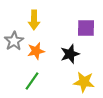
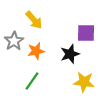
yellow arrow: rotated 42 degrees counterclockwise
purple square: moved 5 px down
